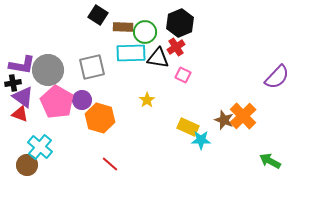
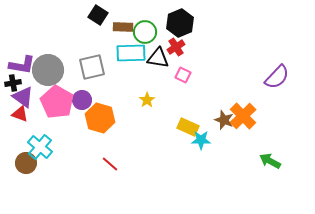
brown circle: moved 1 px left, 2 px up
